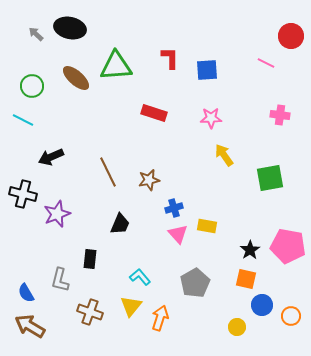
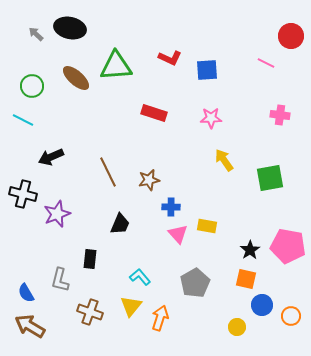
red L-shape: rotated 115 degrees clockwise
yellow arrow: moved 5 px down
blue cross: moved 3 px left, 1 px up; rotated 18 degrees clockwise
